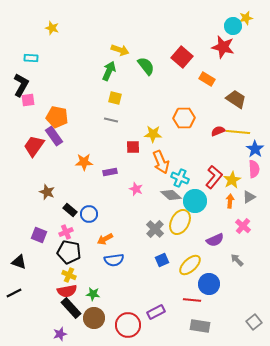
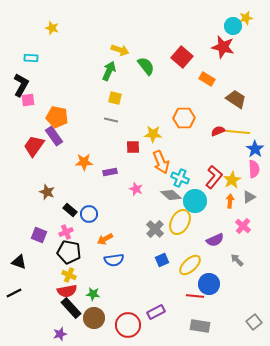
red line at (192, 300): moved 3 px right, 4 px up
